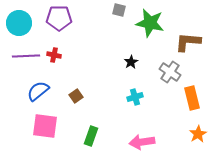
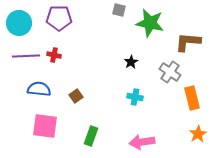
blue semicircle: moved 1 px right, 2 px up; rotated 45 degrees clockwise
cyan cross: rotated 28 degrees clockwise
